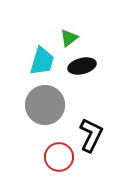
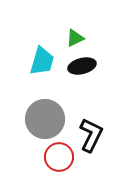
green triangle: moved 6 px right; rotated 12 degrees clockwise
gray circle: moved 14 px down
